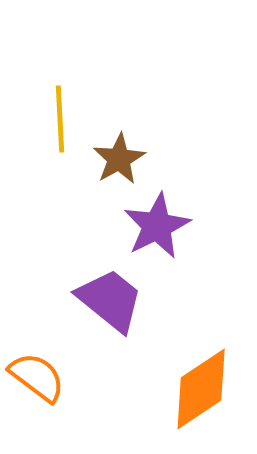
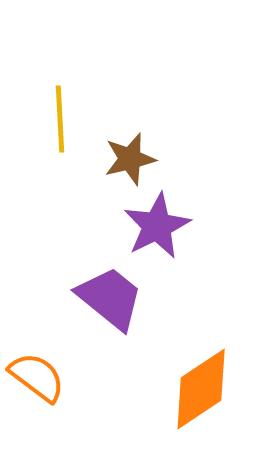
brown star: moved 11 px right; rotated 16 degrees clockwise
purple trapezoid: moved 2 px up
